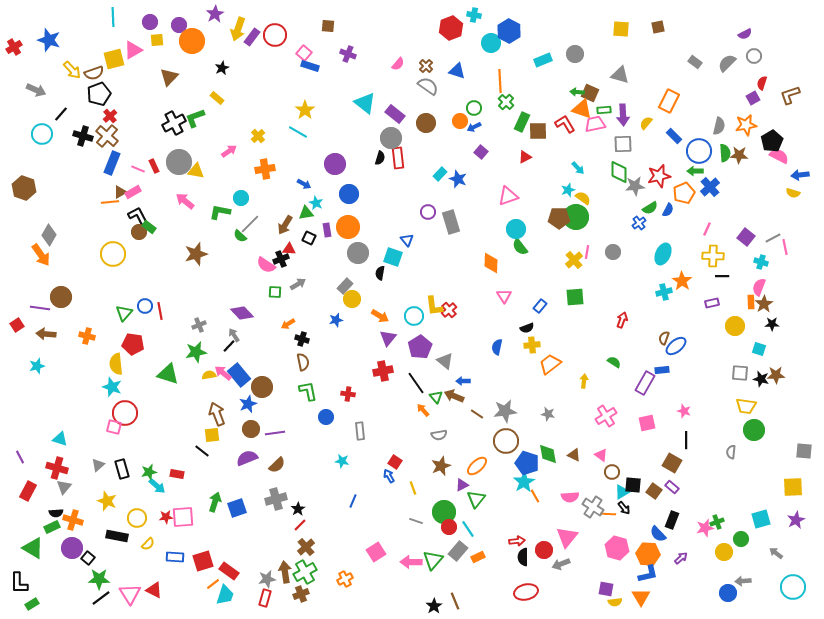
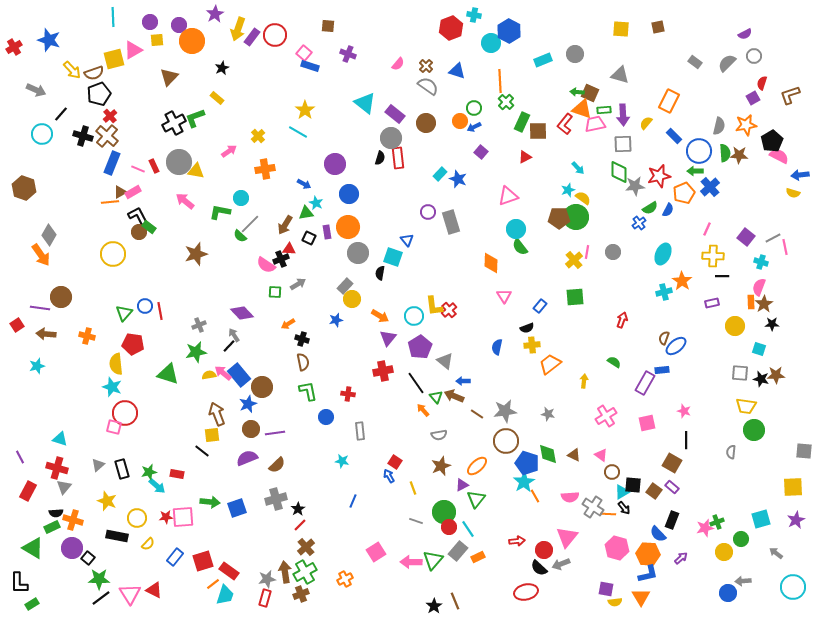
red L-shape at (565, 124): rotated 110 degrees counterclockwise
purple rectangle at (327, 230): moved 2 px down
green arrow at (215, 502): moved 5 px left; rotated 78 degrees clockwise
blue rectangle at (175, 557): rotated 54 degrees counterclockwise
black semicircle at (523, 557): moved 16 px right, 11 px down; rotated 48 degrees counterclockwise
